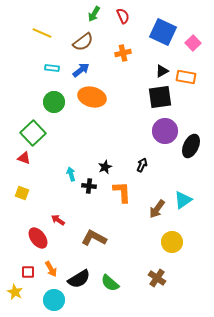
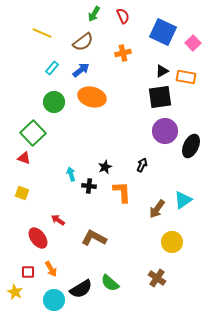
cyan rectangle: rotated 56 degrees counterclockwise
black semicircle: moved 2 px right, 10 px down
